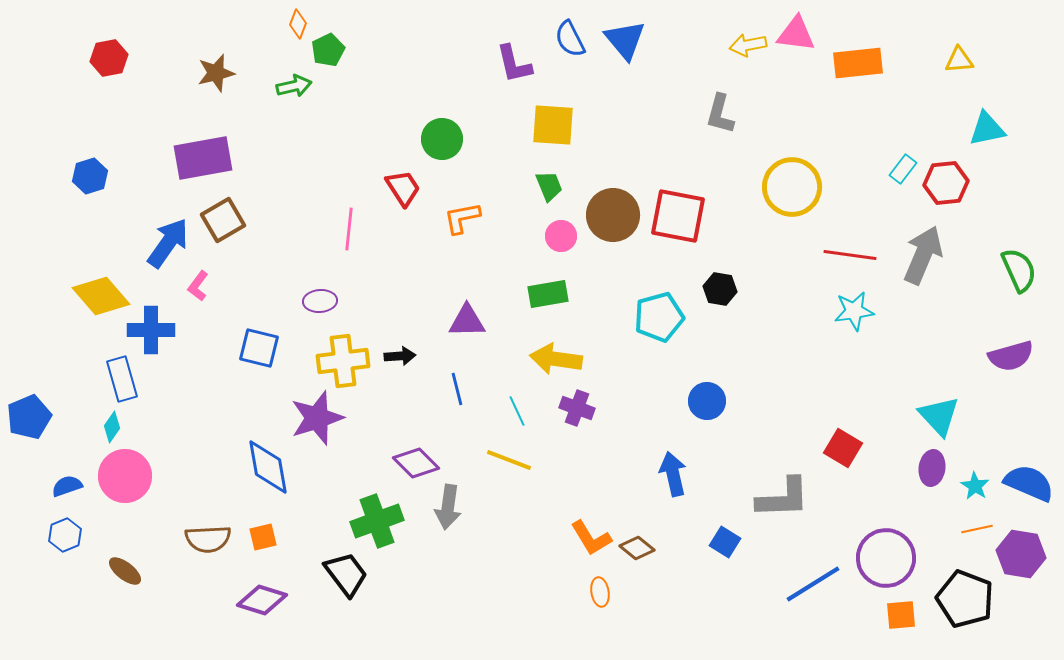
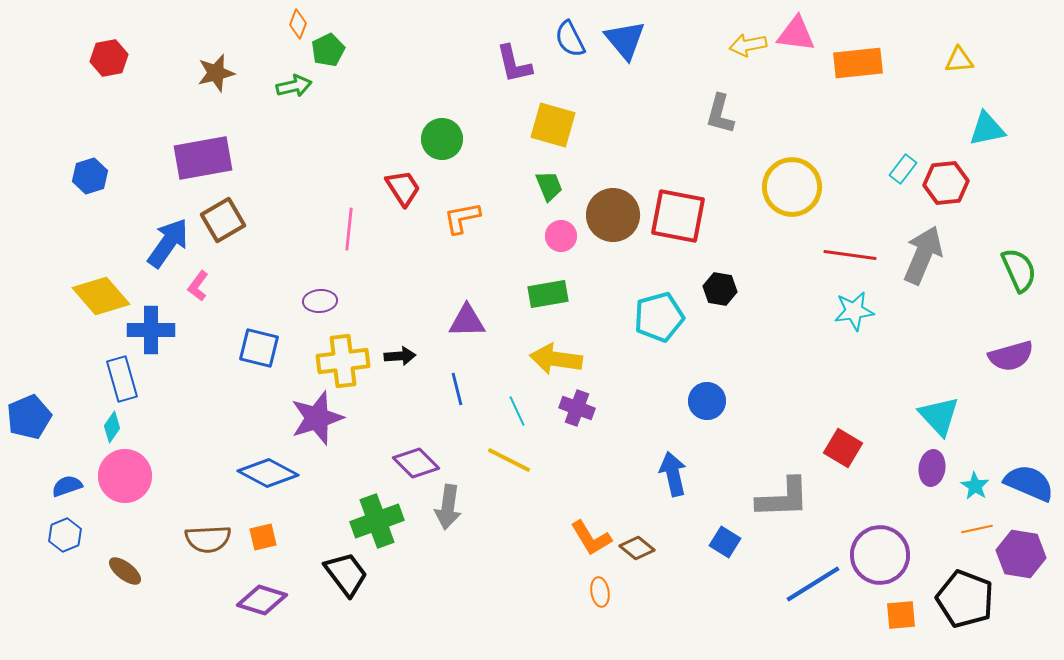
yellow square at (553, 125): rotated 12 degrees clockwise
yellow line at (509, 460): rotated 6 degrees clockwise
blue diamond at (268, 467): moved 6 px down; rotated 52 degrees counterclockwise
purple circle at (886, 558): moved 6 px left, 3 px up
